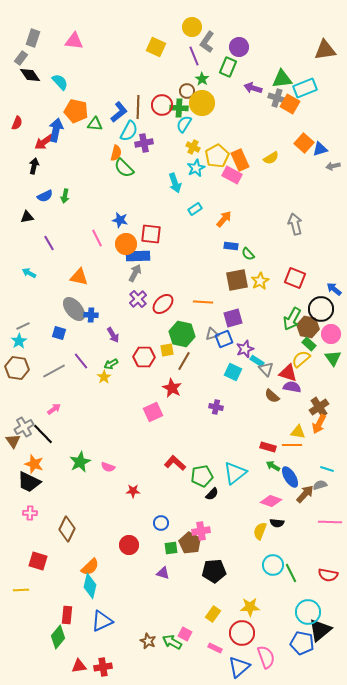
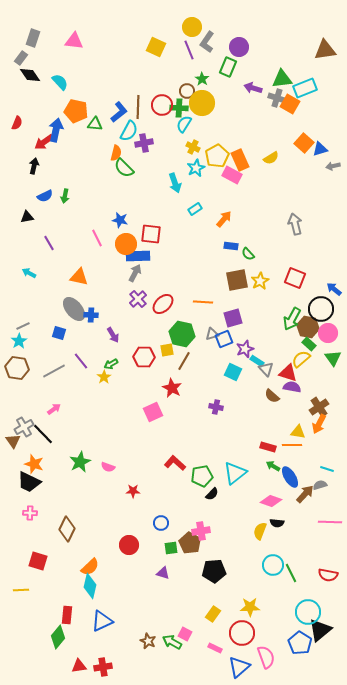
purple line at (194, 56): moved 5 px left, 6 px up
pink circle at (331, 334): moved 3 px left, 1 px up
blue pentagon at (302, 643): moved 2 px left; rotated 20 degrees clockwise
